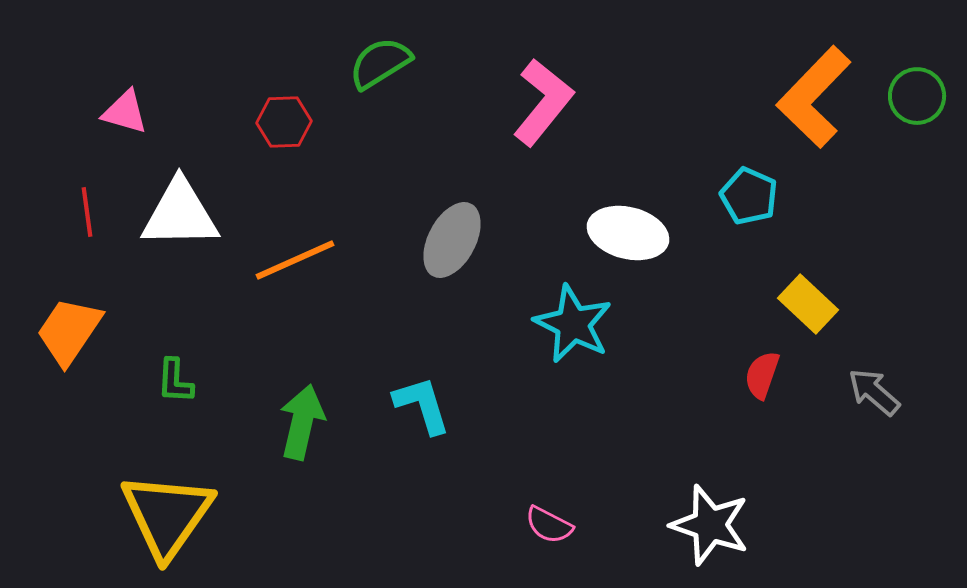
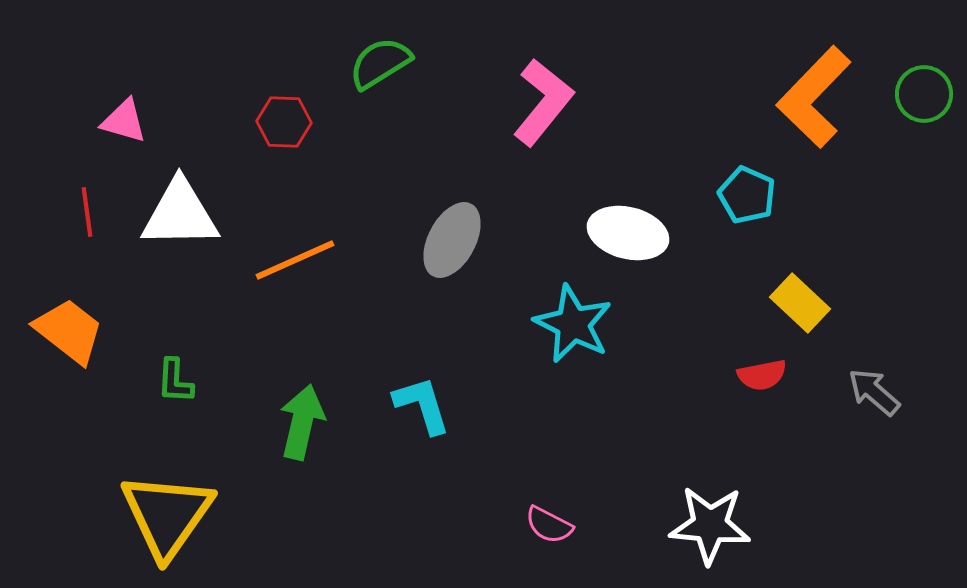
green circle: moved 7 px right, 2 px up
pink triangle: moved 1 px left, 9 px down
red hexagon: rotated 4 degrees clockwise
cyan pentagon: moved 2 px left, 1 px up
yellow rectangle: moved 8 px left, 1 px up
orange trapezoid: rotated 94 degrees clockwise
red semicircle: rotated 120 degrees counterclockwise
white star: rotated 14 degrees counterclockwise
